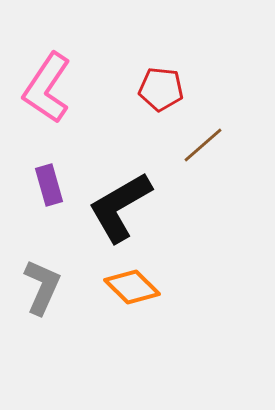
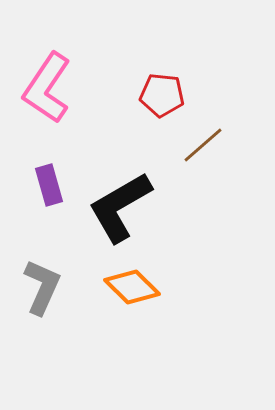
red pentagon: moved 1 px right, 6 px down
